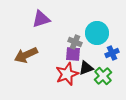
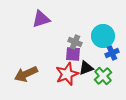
cyan circle: moved 6 px right, 3 px down
brown arrow: moved 19 px down
